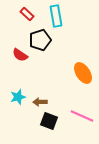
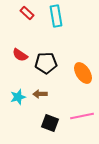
red rectangle: moved 1 px up
black pentagon: moved 6 px right, 23 px down; rotated 15 degrees clockwise
brown arrow: moved 8 px up
pink line: rotated 35 degrees counterclockwise
black square: moved 1 px right, 2 px down
